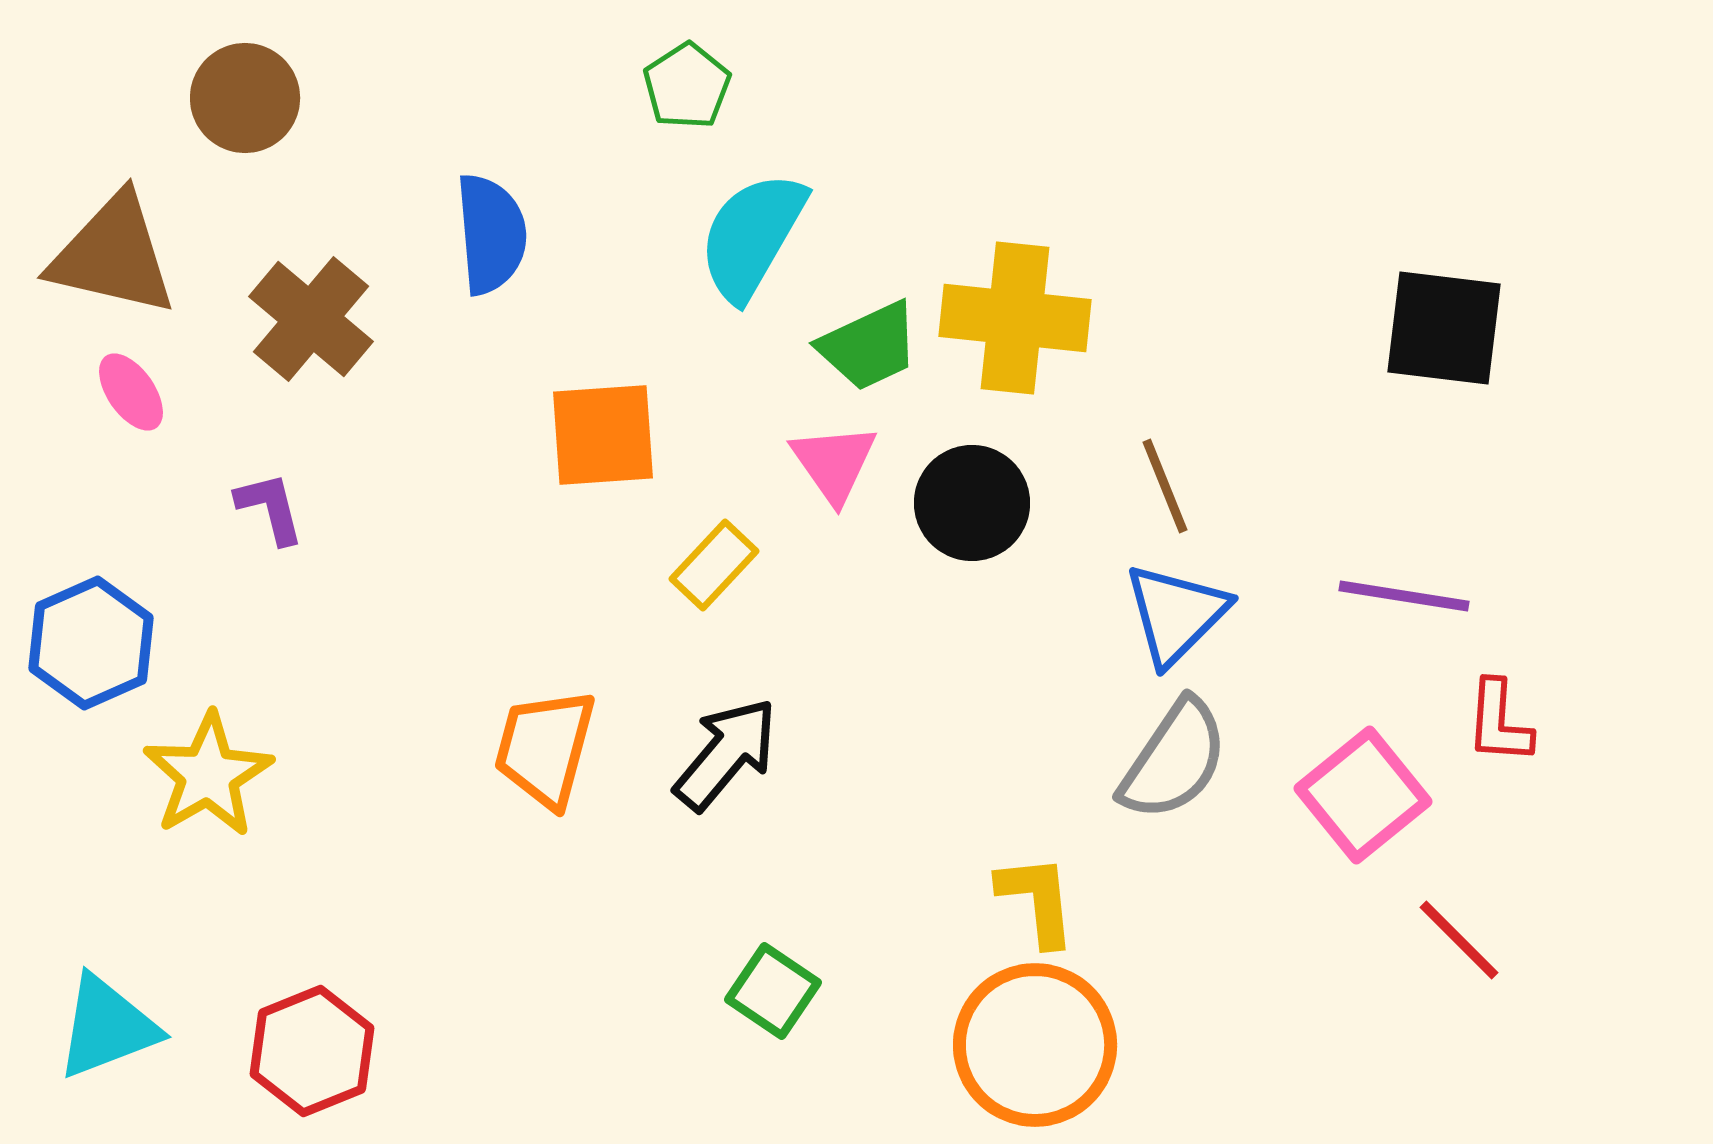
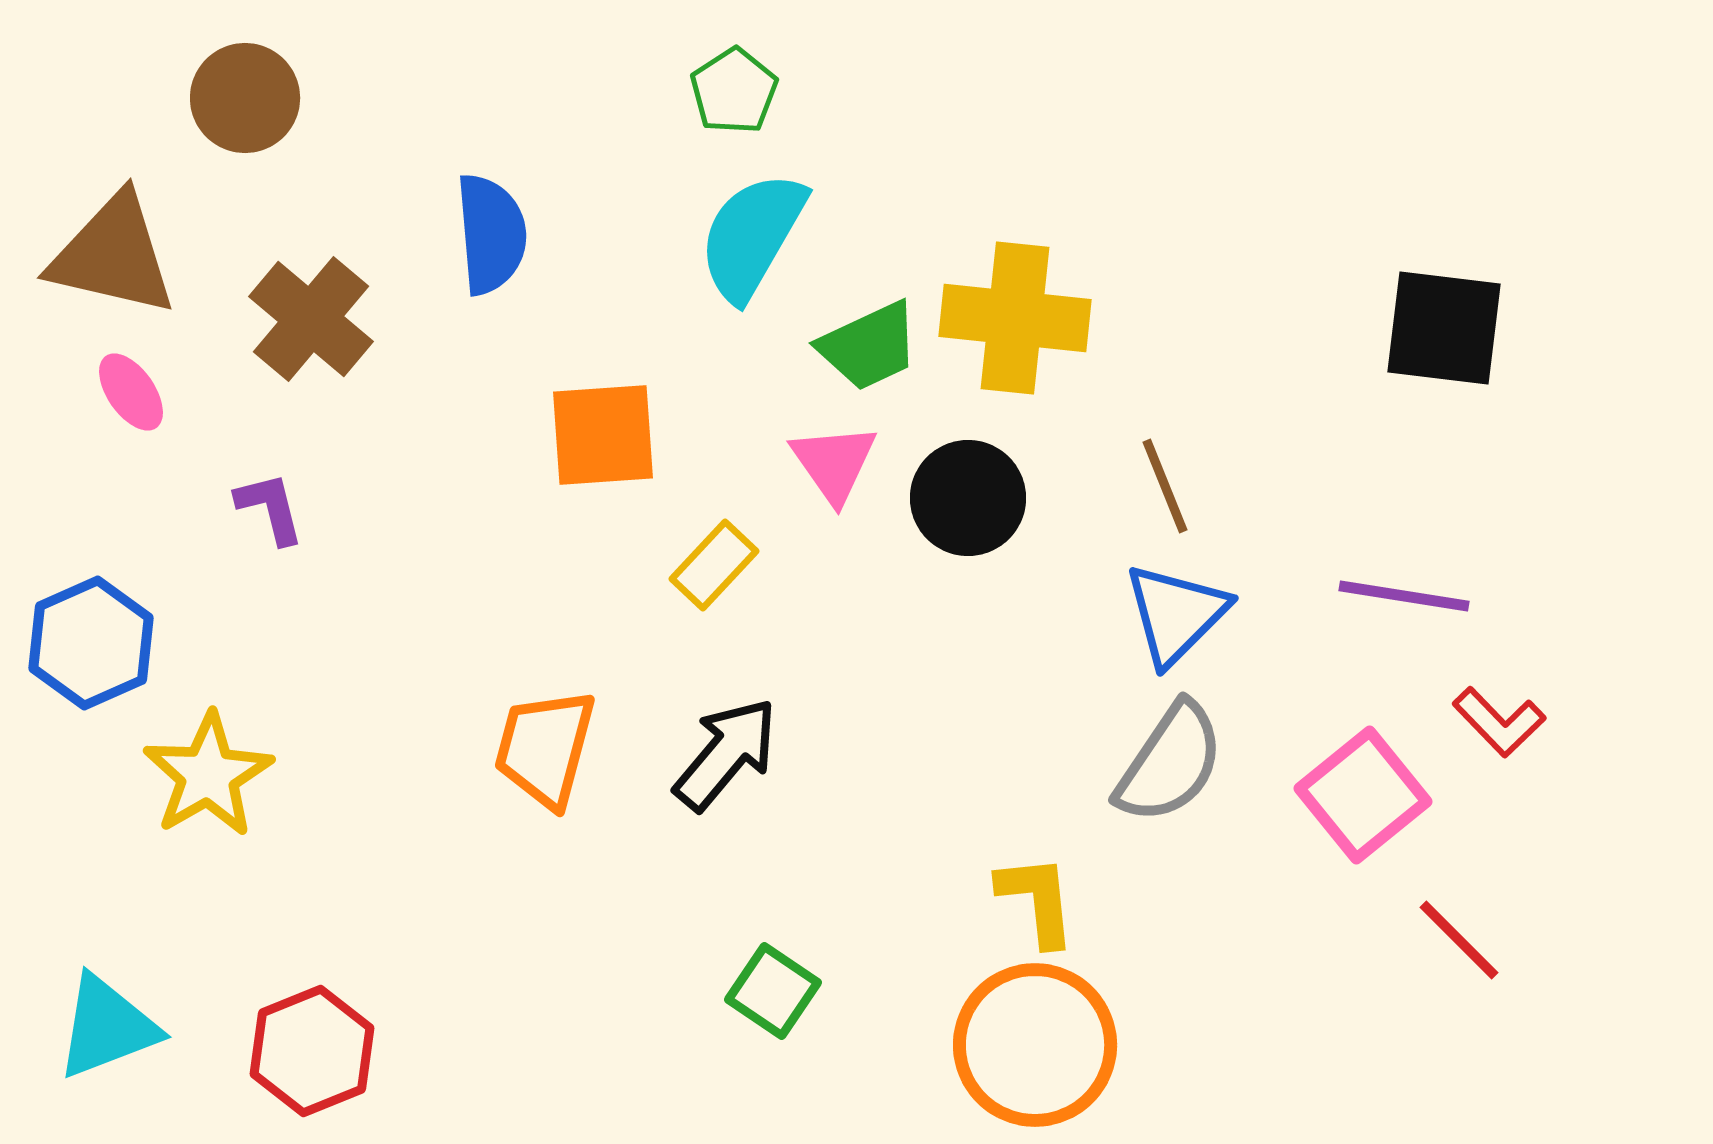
green pentagon: moved 47 px right, 5 px down
black circle: moved 4 px left, 5 px up
red L-shape: rotated 48 degrees counterclockwise
gray semicircle: moved 4 px left, 3 px down
